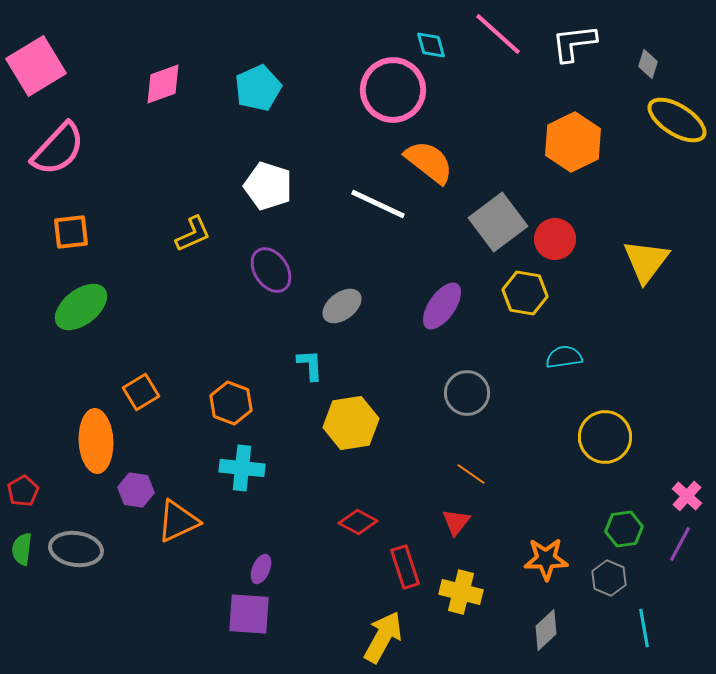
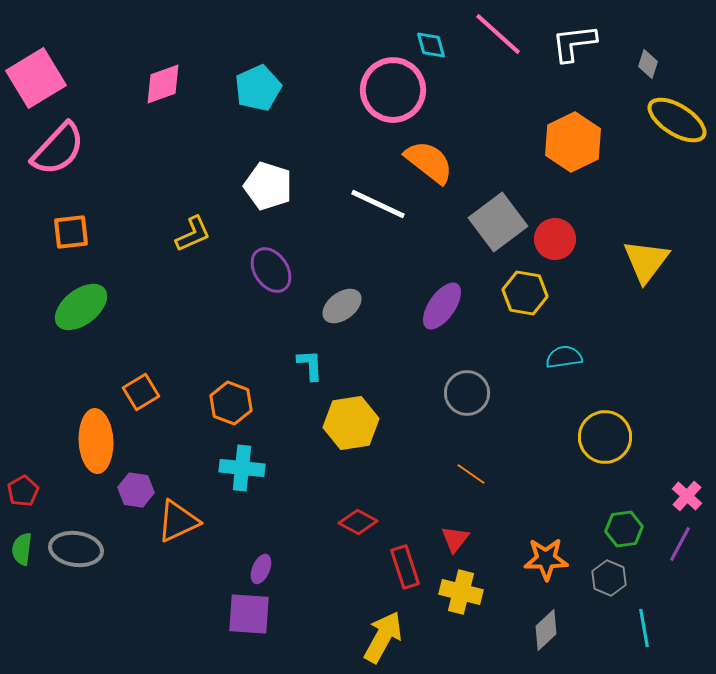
pink square at (36, 66): moved 12 px down
red triangle at (456, 522): moved 1 px left, 17 px down
